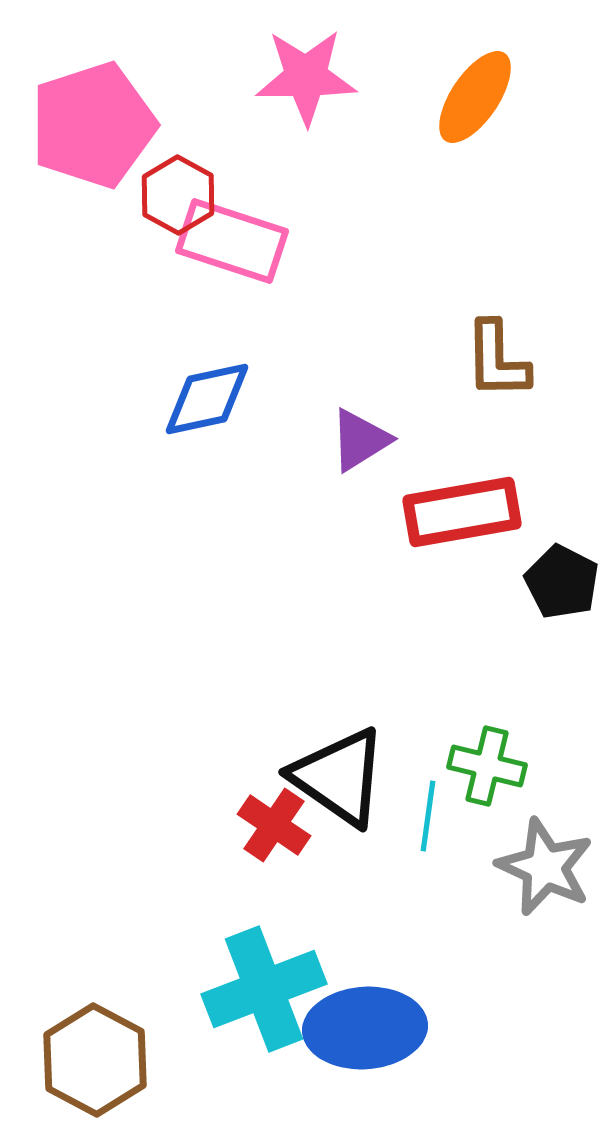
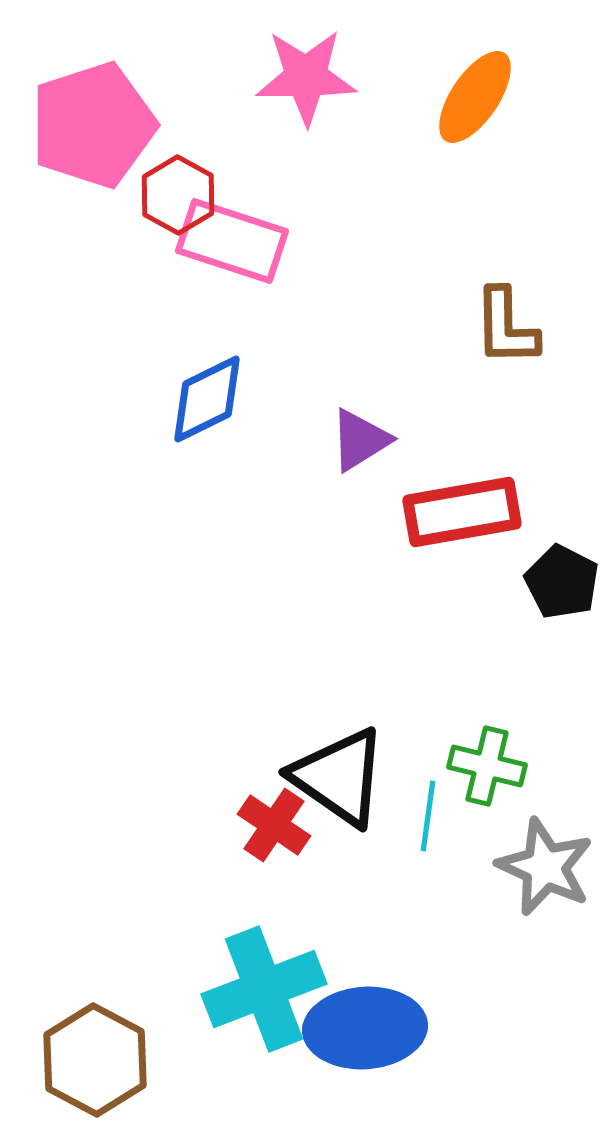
brown L-shape: moved 9 px right, 33 px up
blue diamond: rotated 14 degrees counterclockwise
